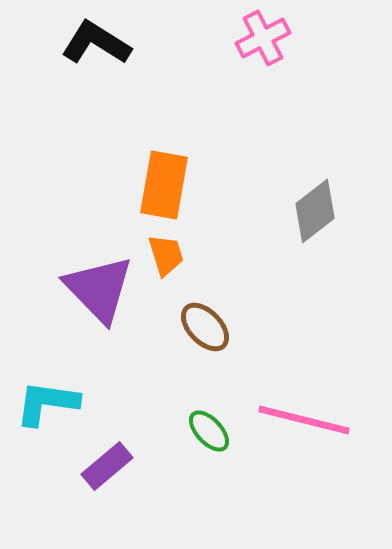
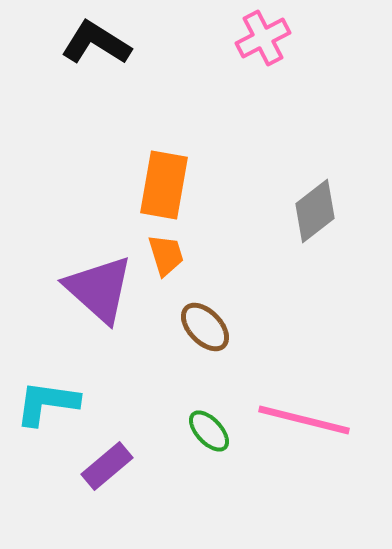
purple triangle: rotated 4 degrees counterclockwise
